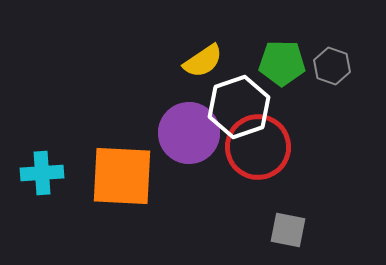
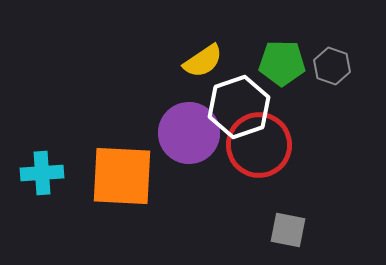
red circle: moved 1 px right, 2 px up
